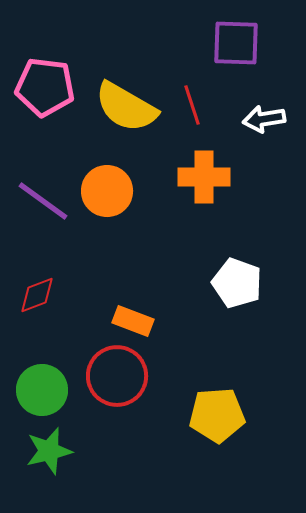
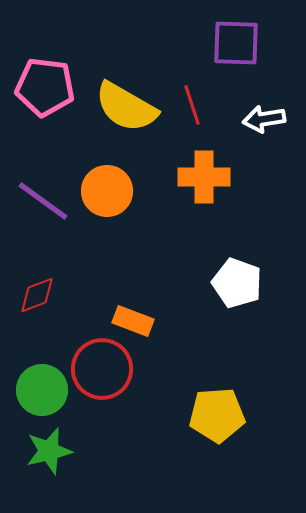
red circle: moved 15 px left, 7 px up
